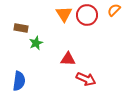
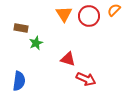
red circle: moved 2 px right, 1 px down
red triangle: rotated 14 degrees clockwise
